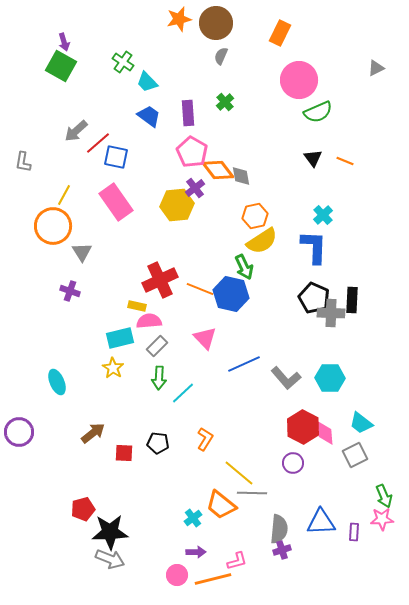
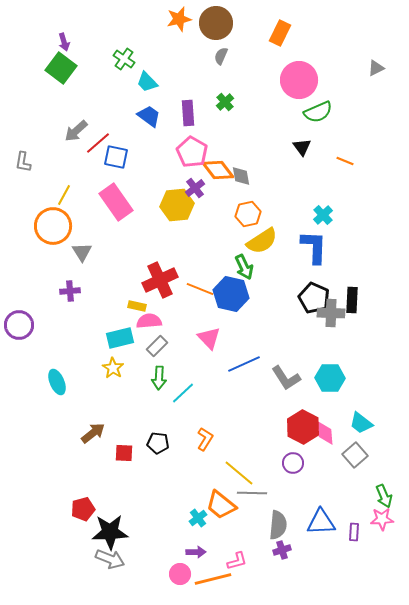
green cross at (123, 62): moved 1 px right, 3 px up
green square at (61, 66): moved 2 px down; rotated 8 degrees clockwise
black triangle at (313, 158): moved 11 px left, 11 px up
orange hexagon at (255, 216): moved 7 px left, 2 px up
purple cross at (70, 291): rotated 24 degrees counterclockwise
pink triangle at (205, 338): moved 4 px right
gray L-shape at (286, 378): rotated 8 degrees clockwise
purple circle at (19, 432): moved 107 px up
gray square at (355, 455): rotated 15 degrees counterclockwise
cyan cross at (193, 518): moved 5 px right
gray semicircle at (279, 529): moved 1 px left, 4 px up
pink circle at (177, 575): moved 3 px right, 1 px up
